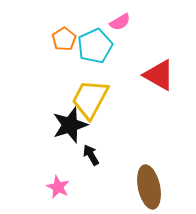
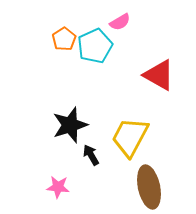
yellow trapezoid: moved 40 px right, 38 px down
pink star: rotated 20 degrees counterclockwise
